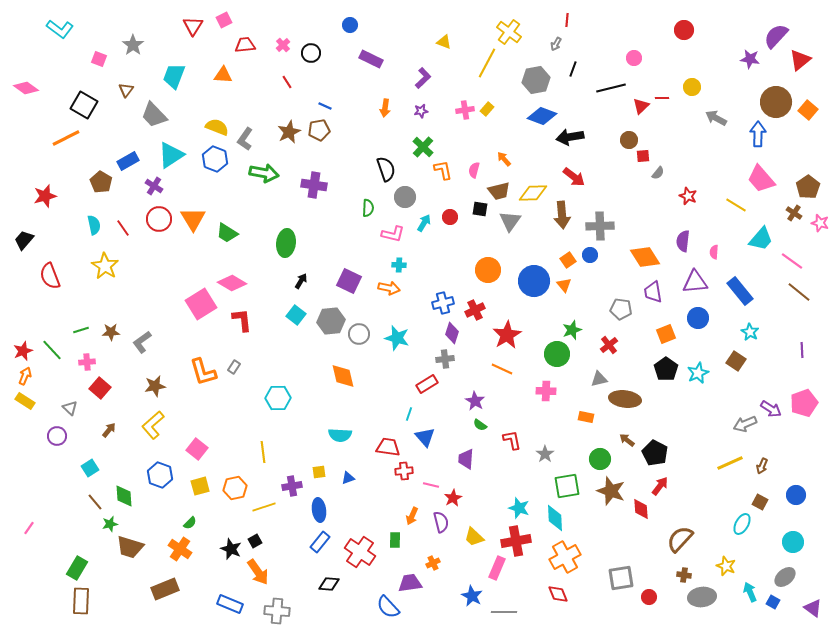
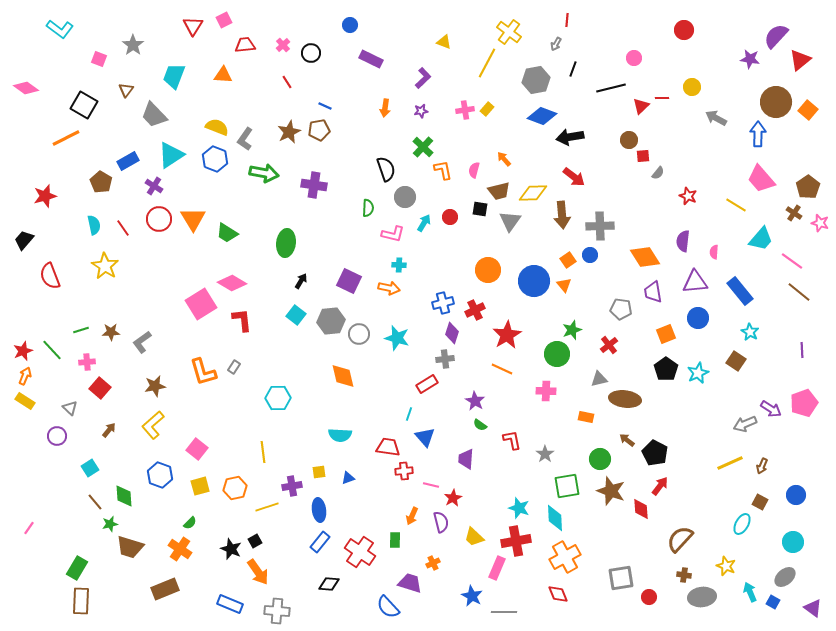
yellow line at (264, 507): moved 3 px right
purple trapezoid at (410, 583): rotated 25 degrees clockwise
